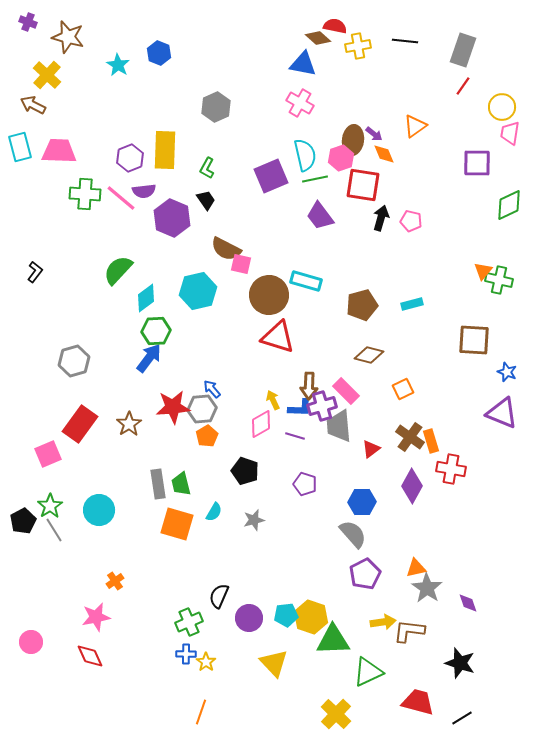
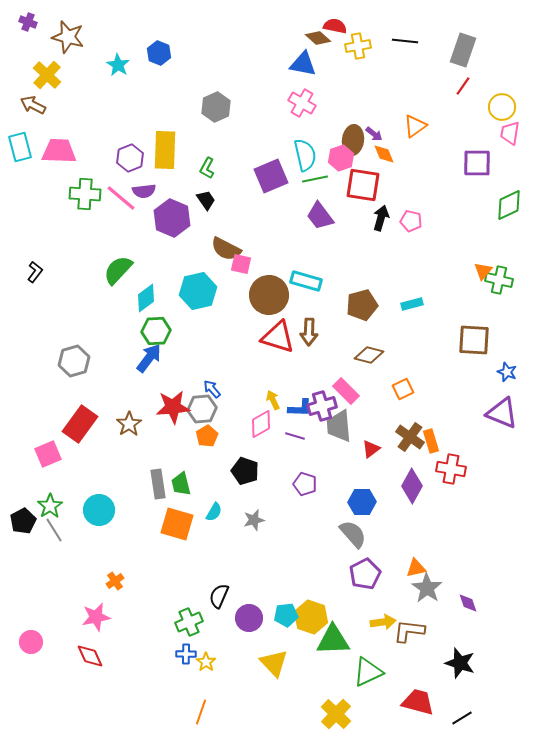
pink cross at (300, 103): moved 2 px right
brown arrow at (309, 386): moved 54 px up
